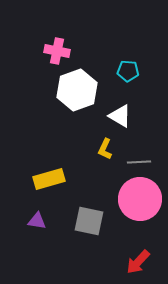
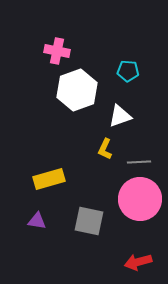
white triangle: rotated 50 degrees counterclockwise
red arrow: rotated 32 degrees clockwise
